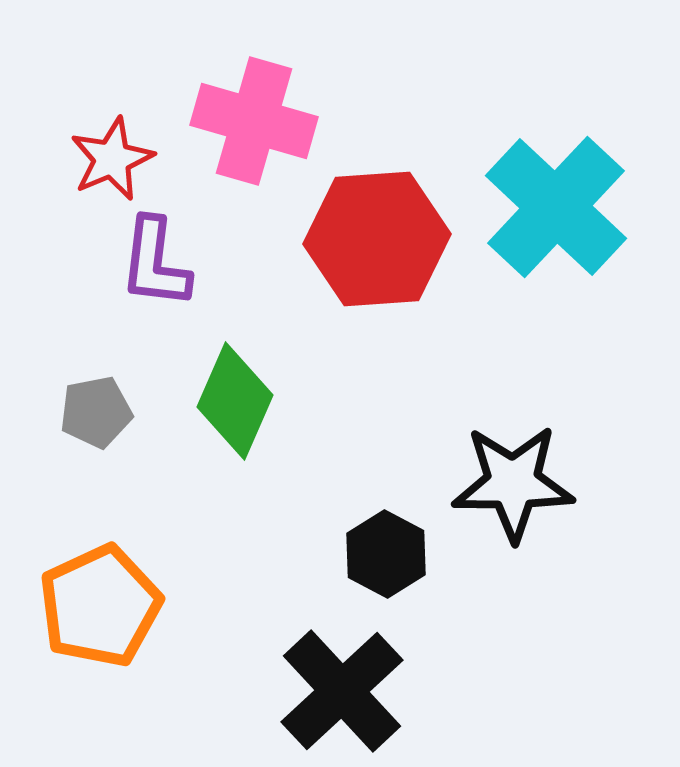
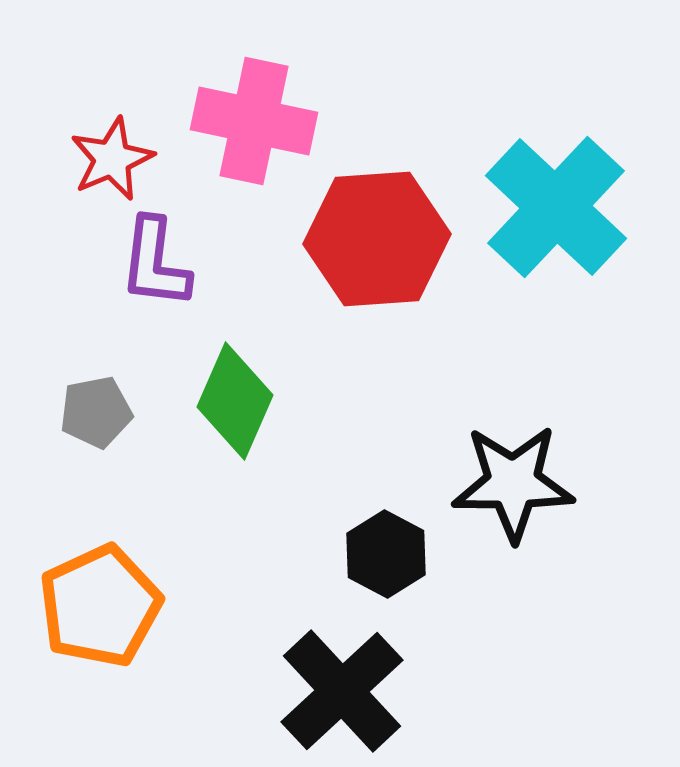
pink cross: rotated 4 degrees counterclockwise
